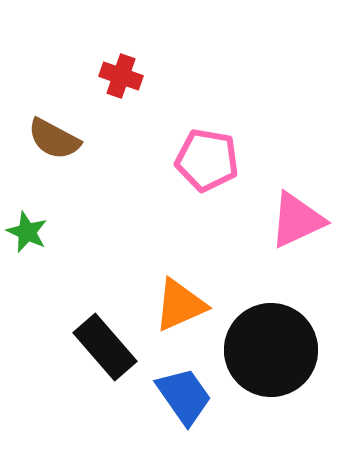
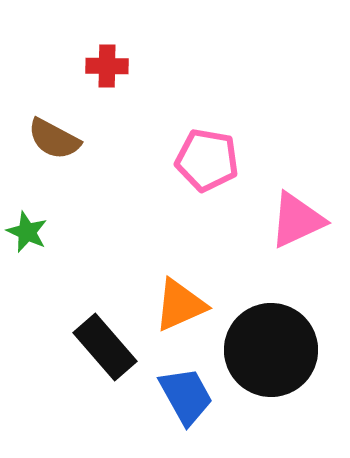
red cross: moved 14 px left, 10 px up; rotated 18 degrees counterclockwise
blue trapezoid: moved 2 px right; rotated 6 degrees clockwise
